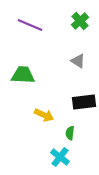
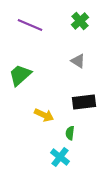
green trapezoid: moved 3 px left; rotated 45 degrees counterclockwise
